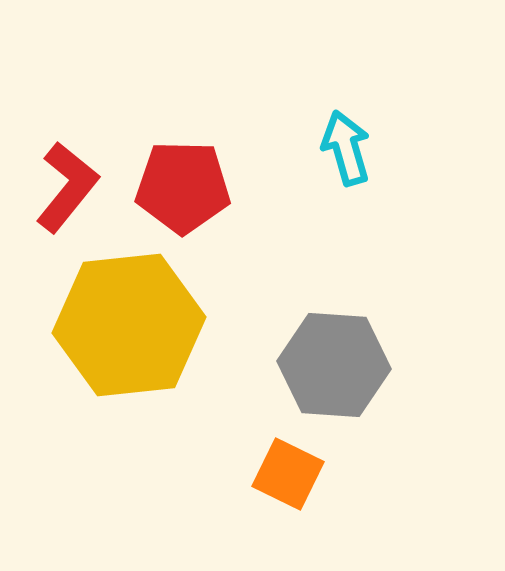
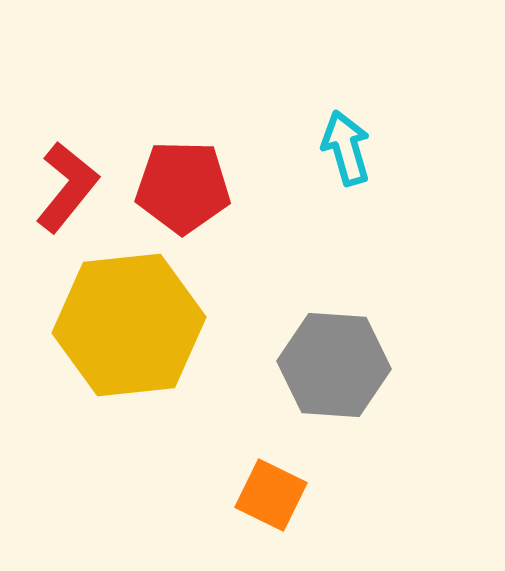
orange square: moved 17 px left, 21 px down
